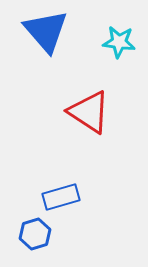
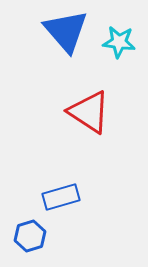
blue triangle: moved 20 px right
blue hexagon: moved 5 px left, 2 px down
